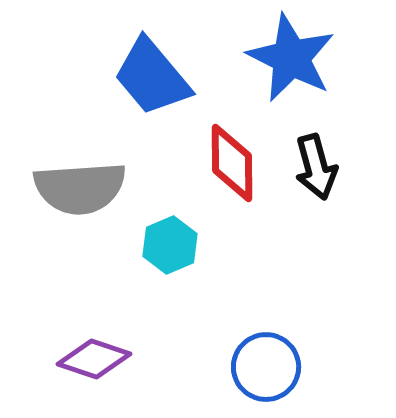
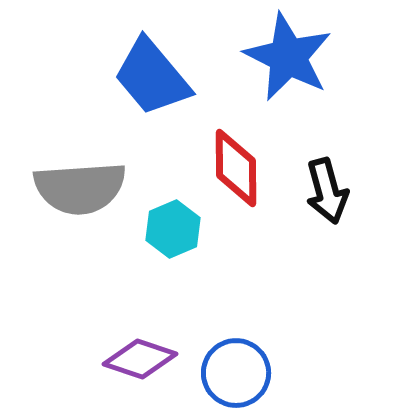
blue star: moved 3 px left, 1 px up
red diamond: moved 4 px right, 5 px down
black arrow: moved 11 px right, 24 px down
cyan hexagon: moved 3 px right, 16 px up
purple diamond: moved 46 px right
blue circle: moved 30 px left, 6 px down
